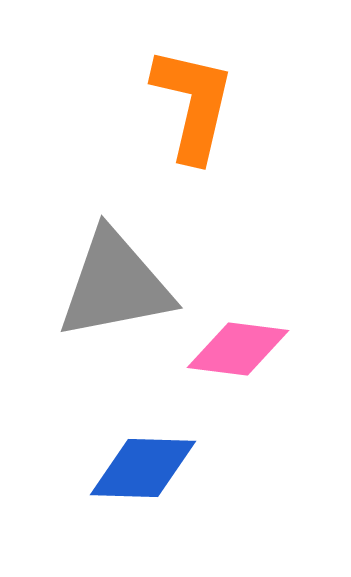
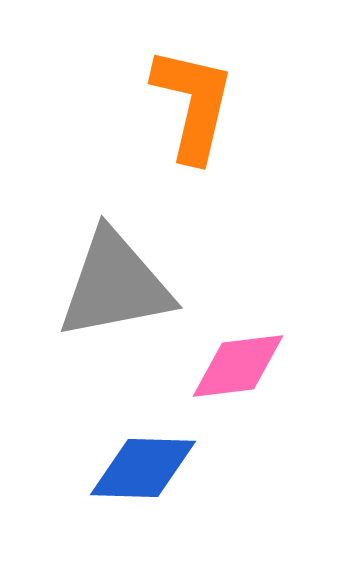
pink diamond: moved 17 px down; rotated 14 degrees counterclockwise
